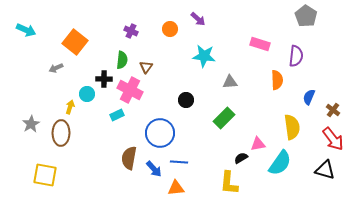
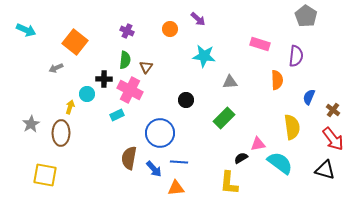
purple cross: moved 4 px left
green semicircle: moved 3 px right
cyan semicircle: rotated 88 degrees counterclockwise
